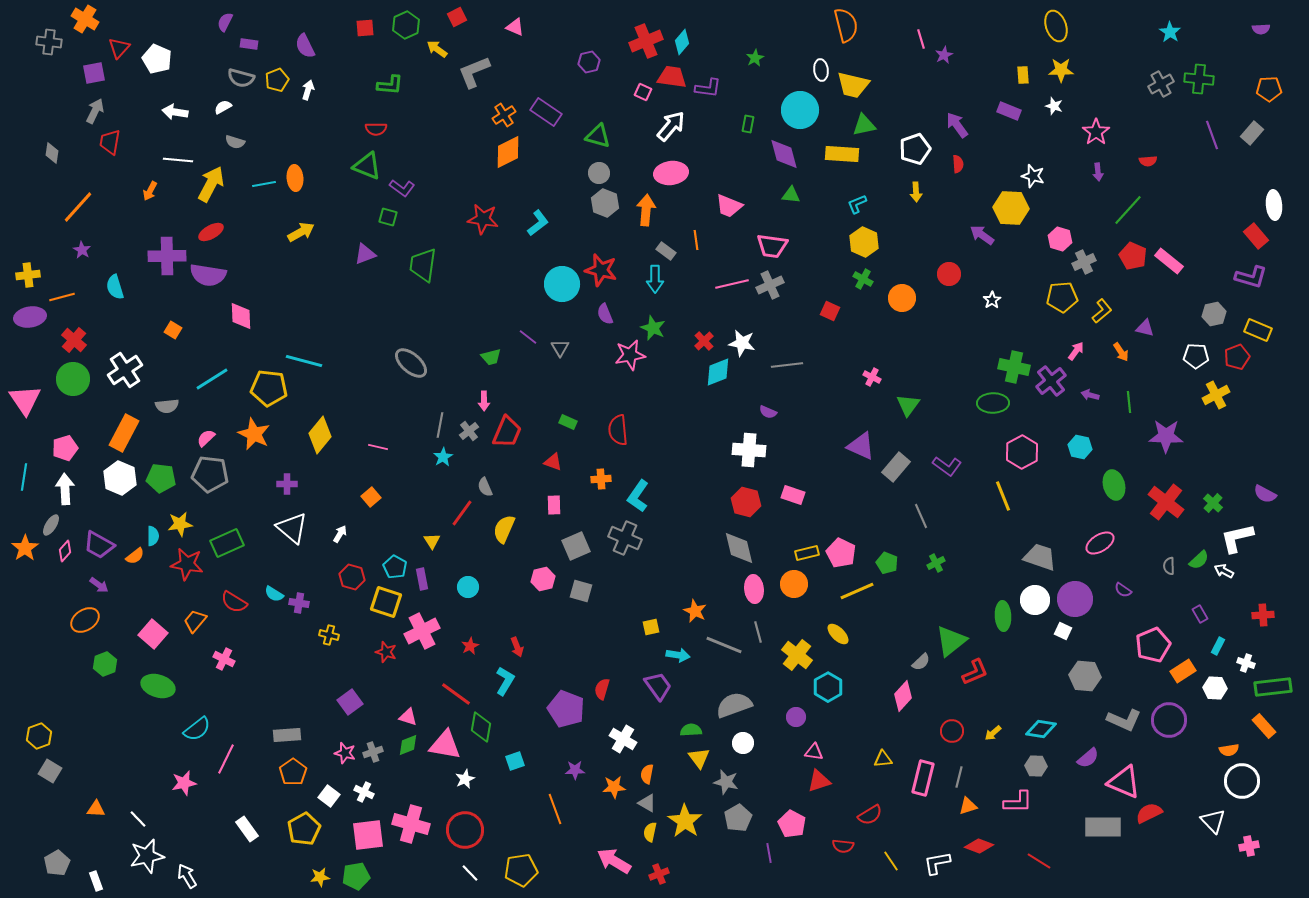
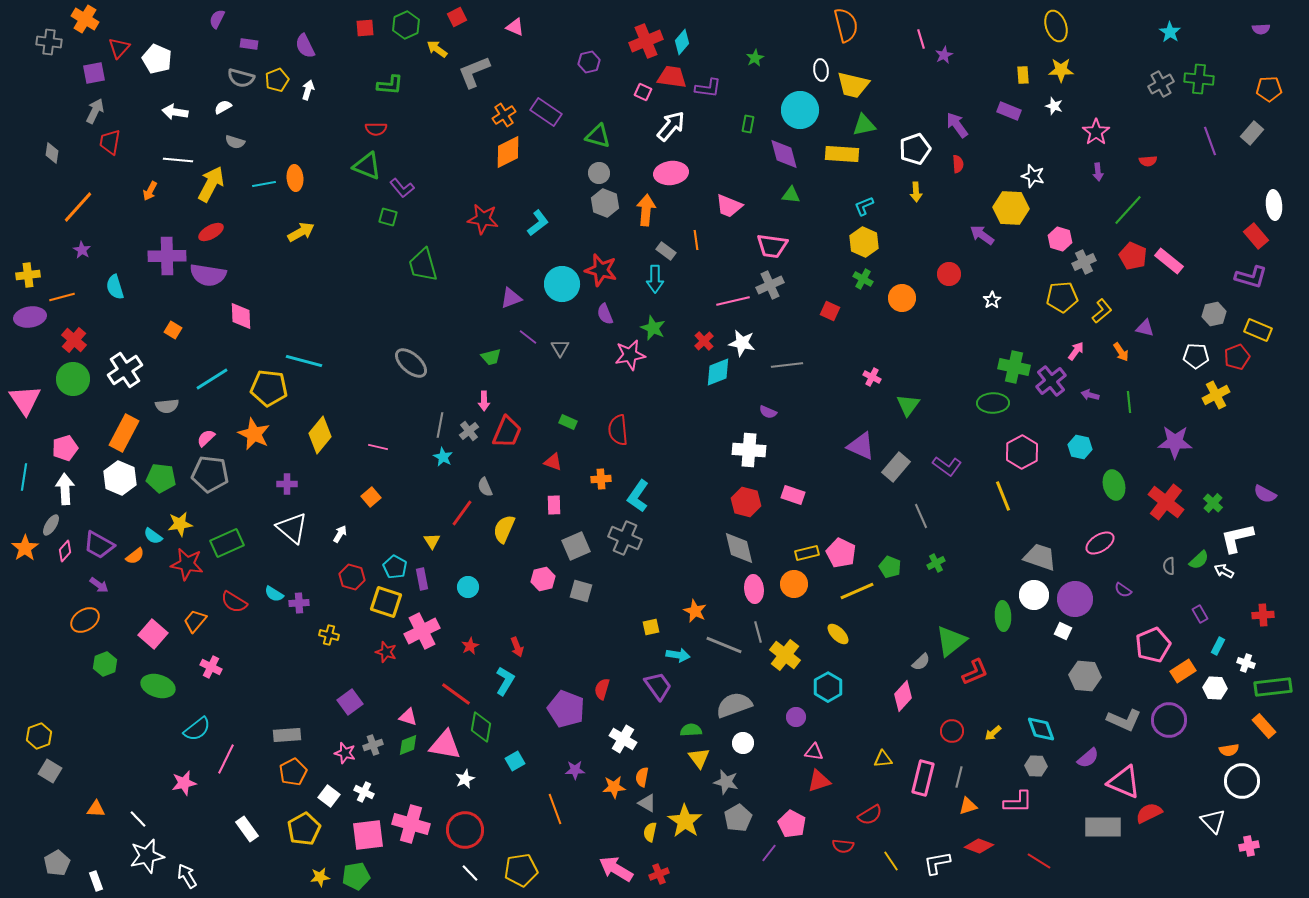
purple semicircle at (225, 22): moved 8 px left, 3 px up
purple line at (1212, 135): moved 2 px left, 6 px down
purple L-shape at (402, 188): rotated 15 degrees clockwise
cyan L-shape at (857, 204): moved 7 px right, 2 px down
purple triangle at (365, 254): moved 146 px right, 44 px down
green trapezoid at (423, 265): rotated 24 degrees counterclockwise
pink line at (732, 284): moved 1 px right, 17 px down
purple star at (1166, 436): moved 9 px right, 6 px down
cyan star at (443, 457): rotated 12 degrees counterclockwise
cyan semicircle at (153, 536): rotated 126 degrees clockwise
green pentagon at (887, 563): moved 3 px right, 4 px down
white circle at (1035, 600): moved 1 px left, 5 px up
purple cross at (299, 603): rotated 12 degrees counterclockwise
yellow cross at (797, 655): moved 12 px left
pink cross at (224, 659): moved 13 px left, 8 px down
cyan diamond at (1041, 729): rotated 60 degrees clockwise
gray cross at (373, 752): moved 7 px up
cyan square at (515, 761): rotated 12 degrees counterclockwise
orange pentagon at (293, 772): rotated 8 degrees clockwise
orange semicircle at (647, 774): moved 5 px left, 3 px down
purple line at (769, 853): rotated 48 degrees clockwise
pink arrow at (614, 861): moved 2 px right, 8 px down
